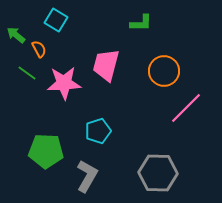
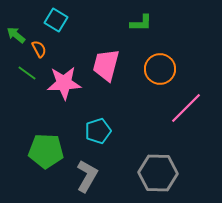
orange circle: moved 4 px left, 2 px up
